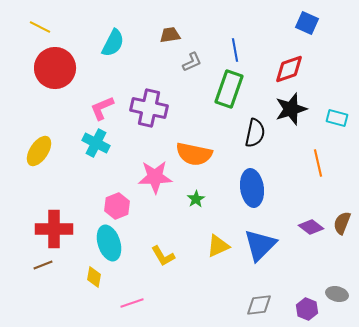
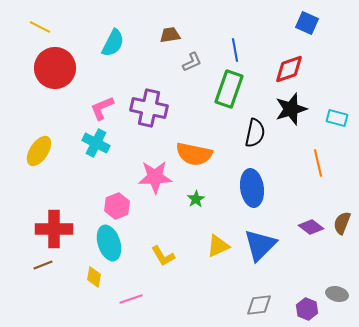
pink line: moved 1 px left, 4 px up
